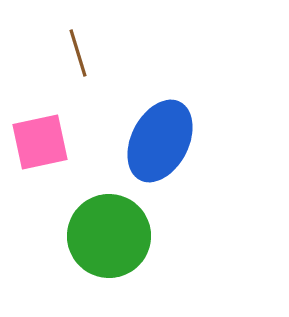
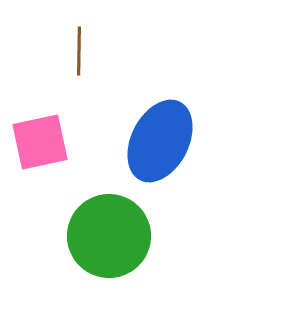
brown line: moved 1 px right, 2 px up; rotated 18 degrees clockwise
